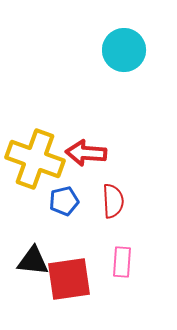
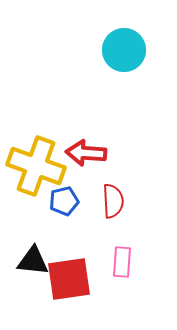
yellow cross: moved 1 px right, 7 px down
